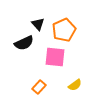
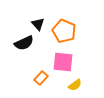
orange pentagon: moved 1 px down; rotated 25 degrees counterclockwise
pink square: moved 8 px right, 5 px down
orange rectangle: moved 2 px right, 9 px up
